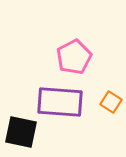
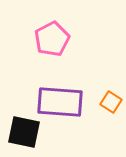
pink pentagon: moved 22 px left, 18 px up
black square: moved 3 px right
